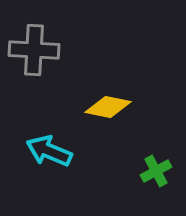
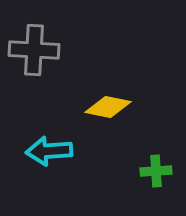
cyan arrow: rotated 27 degrees counterclockwise
green cross: rotated 24 degrees clockwise
